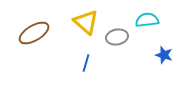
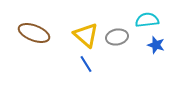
yellow triangle: moved 13 px down
brown ellipse: rotated 52 degrees clockwise
blue star: moved 8 px left, 10 px up
blue line: moved 1 px down; rotated 48 degrees counterclockwise
